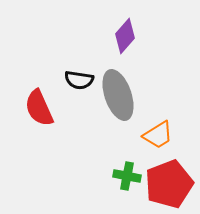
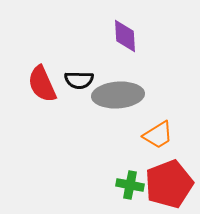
purple diamond: rotated 44 degrees counterclockwise
black semicircle: rotated 8 degrees counterclockwise
gray ellipse: rotated 75 degrees counterclockwise
red semicircle: moved 3 px right, 24 px up
green cross: moved 3 px right, 9 px down
